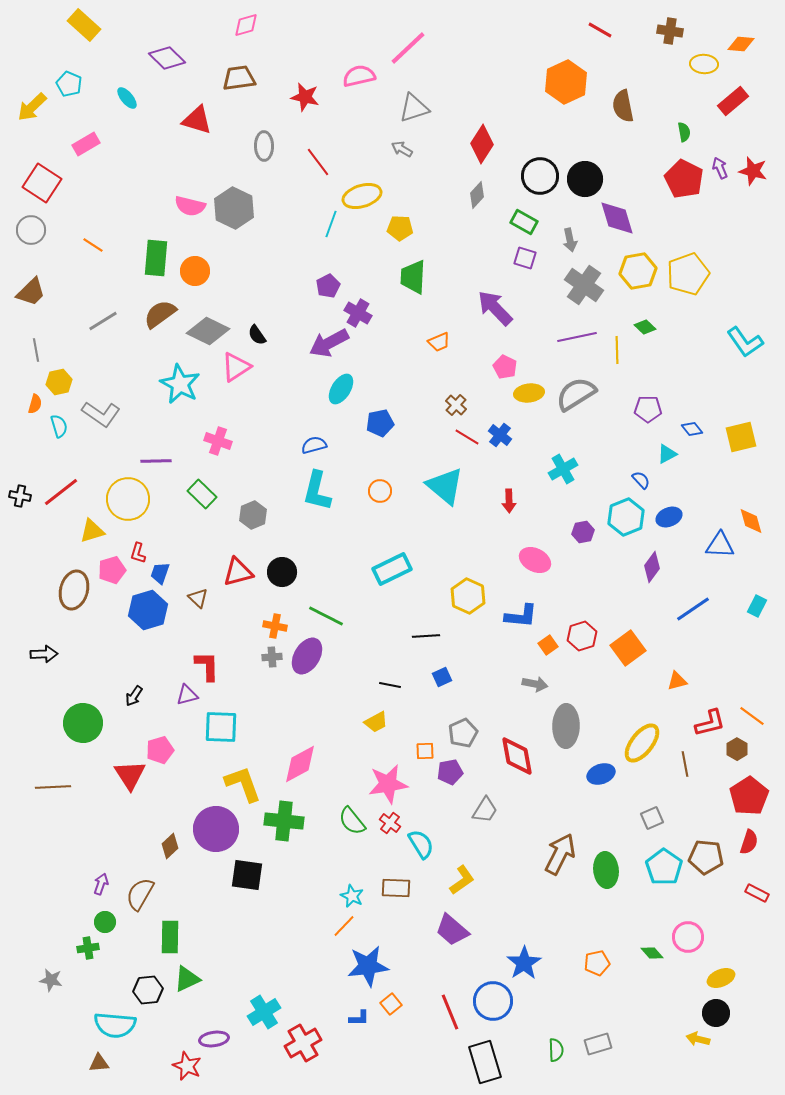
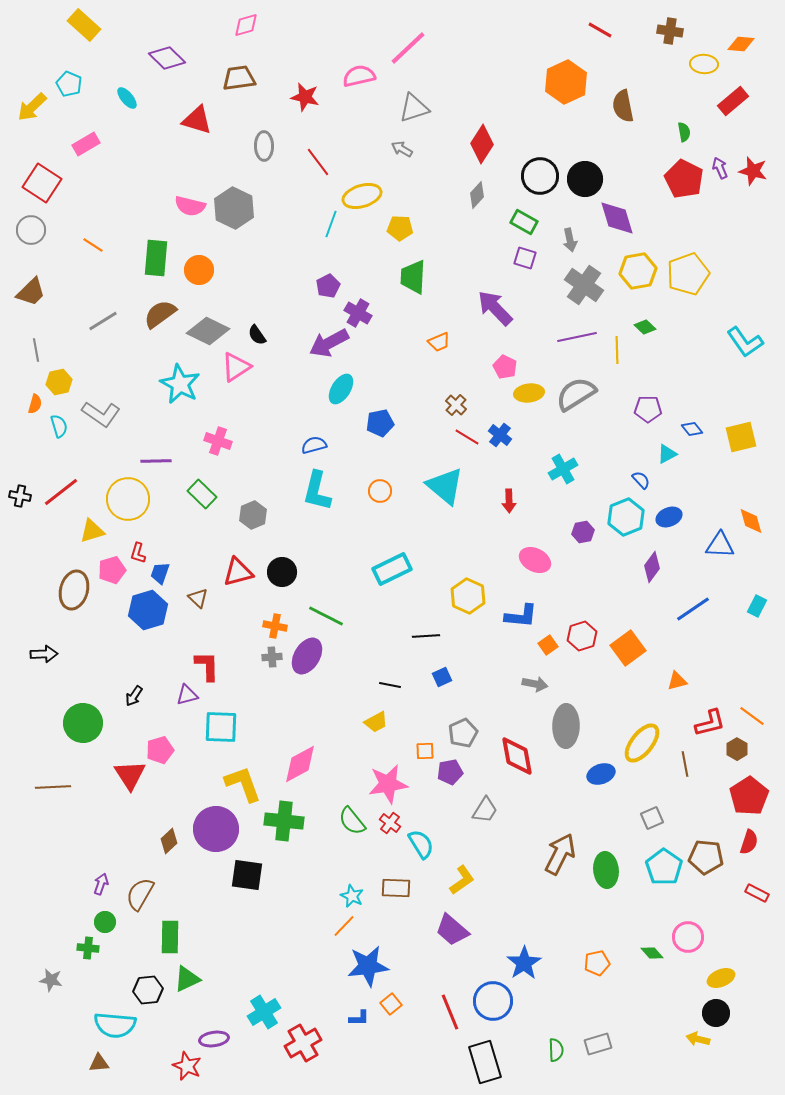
orange circle at (195, 271): moved 4 px right, 1 px up
brown diamond at (170, 846): moved 1 px left, 5 px up
green cross at (88, 948): rotated 15 degrees clockwise
